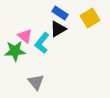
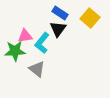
yellow square: rotated 18 degrees counterclockwise
black triangle: rotated 24 degrees counterclockwise
pink triangle: rotated 49 degrees counterclockwise
gray triangle: moved 1 px right, 13 px up; rotated 12 degrees counterclockwise
